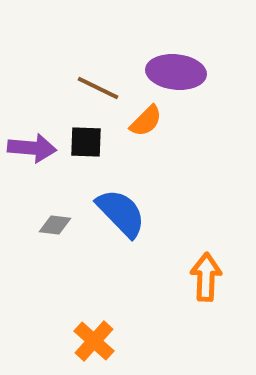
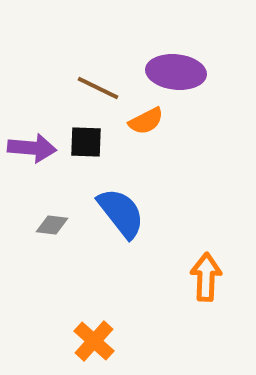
orange semicircle: rotated 18 degrees clockwise
blue semicircle: rotated 6 degrees clockwise
gray diamond: moved 3 px left
